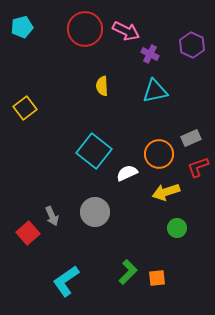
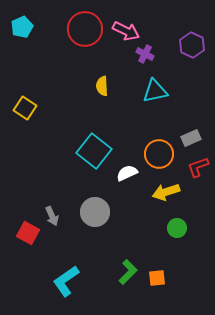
cyan pentagon: rotated 10 degrees counterclockwise
purple cross: moved 5 px left
yellow square: rotated 20 degrees counterclockwise
red square: rotated 20 degrees counterclockwise
